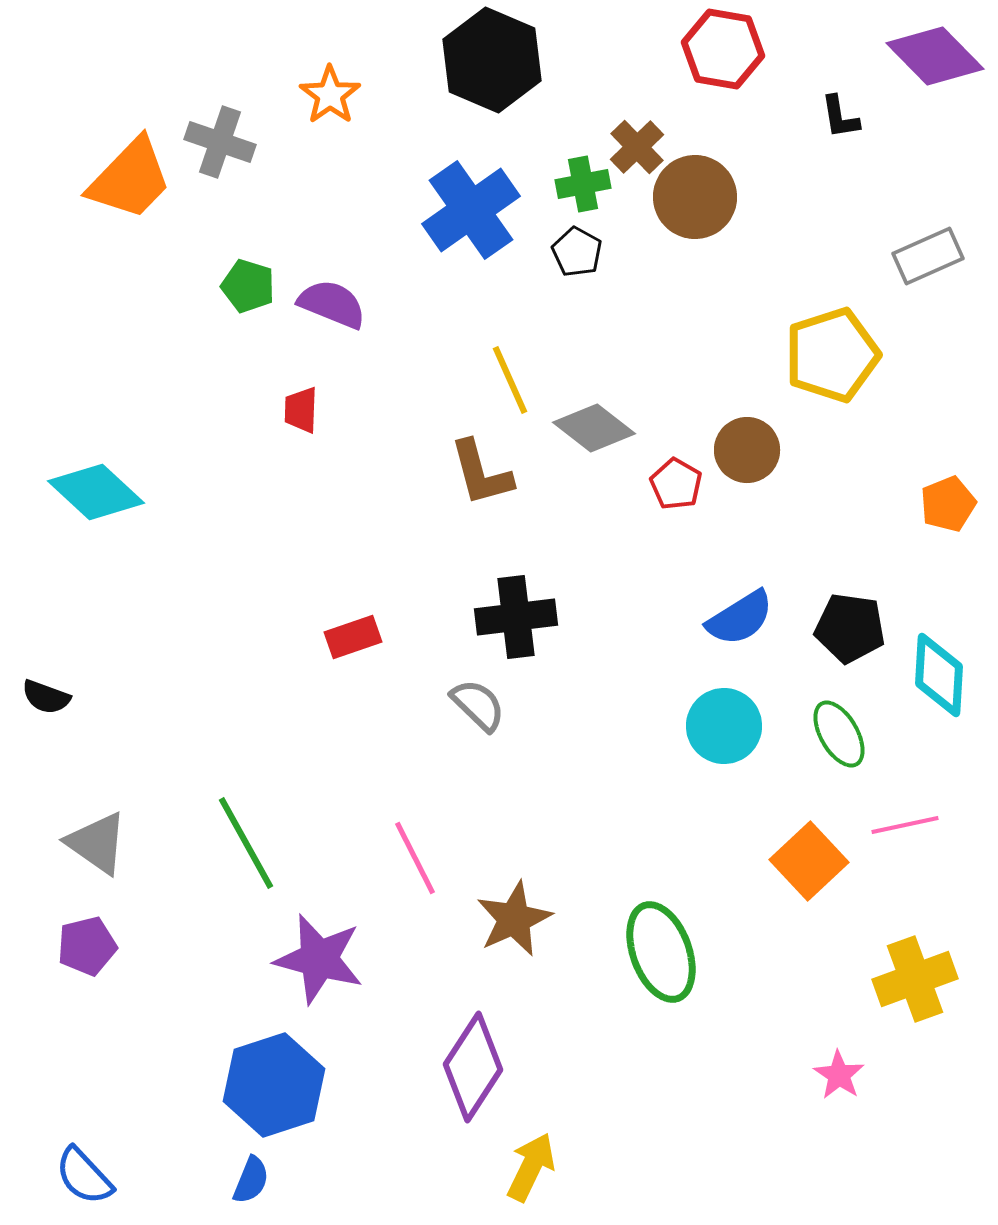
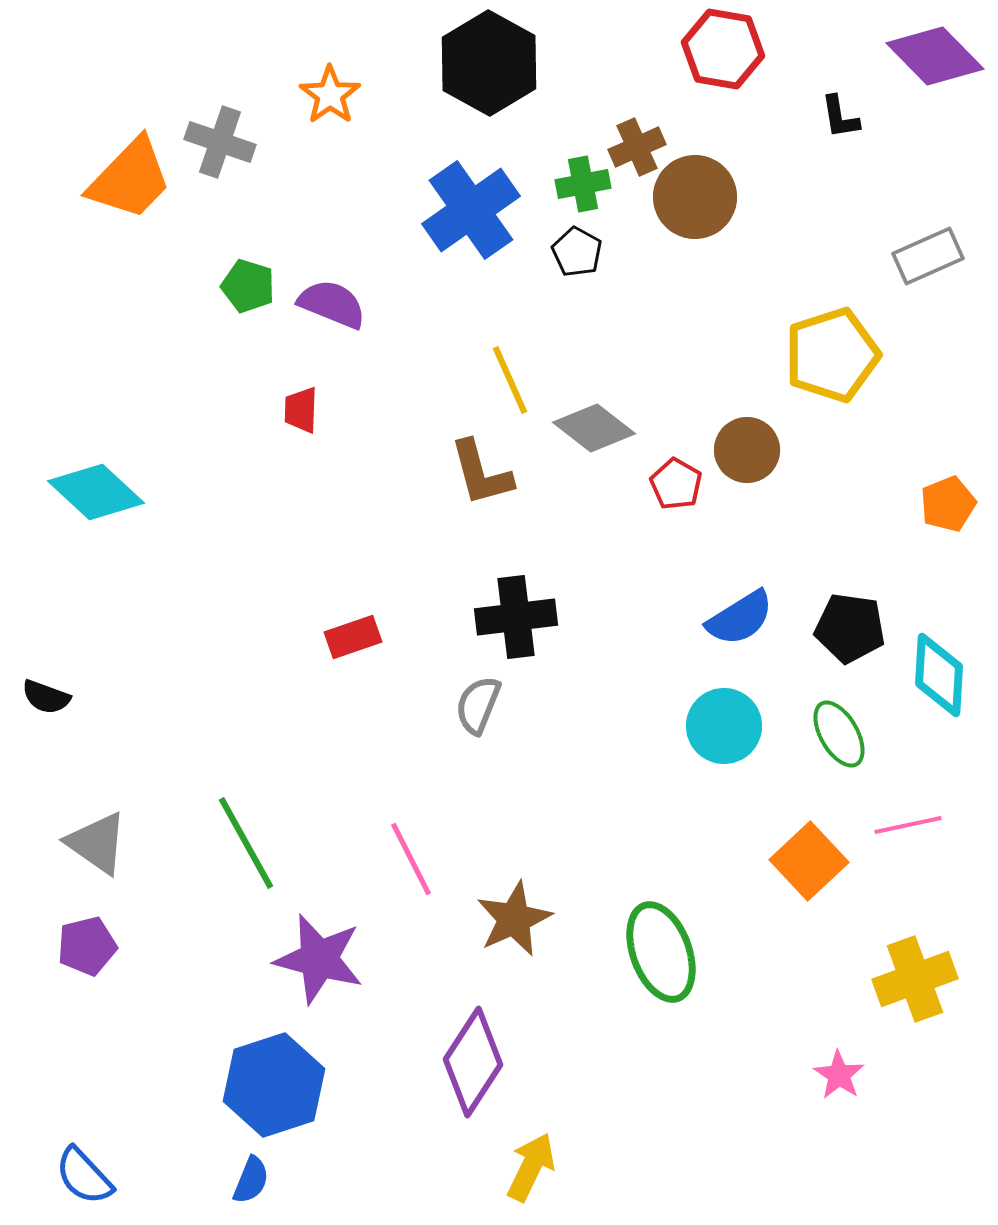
black hexagon at (492, 60): moved 3 px left, 3 px down; rotated 6 degrees clockwise
brown cross at (637, 147): rotated 20 degrees clockwise
gray semicircle at (478, 705): rotated 112 degrees counterclockwise
pink line at (905, 825): moved 3 px right
pink line at (415, 858): moved 4 px left, 1 px down
purple diamond at (473, 1067): moved 5 px up
